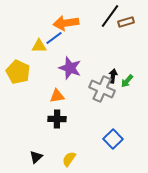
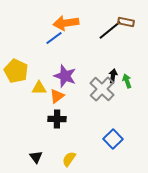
black line: moved 14 px down; rotated 15 degrees clockwise
brown rectangle: rotated 28 degrees clockwise
yellow triangle: moved 42 px down
purple star: moved 5 px left, 8 px down
yellow pentagon: moved 2 px left, 1 px up
green arrow: rotated 120 degrees clockwise
gray cross: rotated 20 degrees clockwise
orange triangle: rotated 28 degrees counterclockwise
black triangle: rotated 24 degrees counterclockwise
